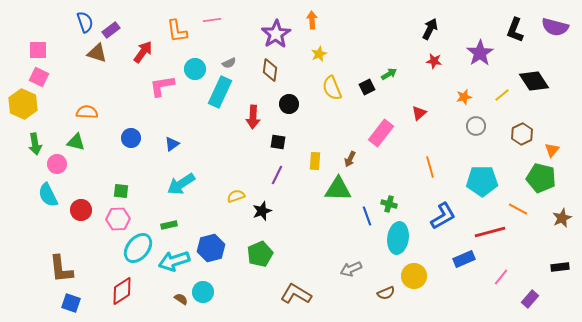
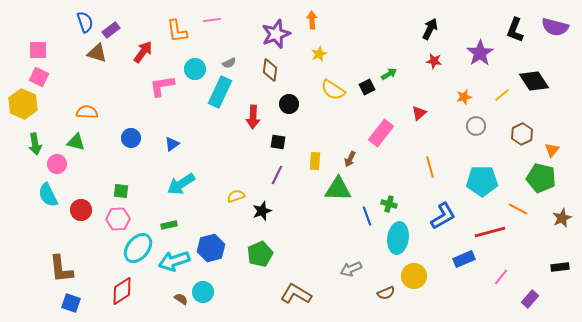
purple star at (276, 34): rotated 12 degrees clockwise
yellow semicircle at (332, 88): moved 1 px right, 2 px down; rotated 35 degrees counterclockwise
